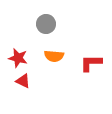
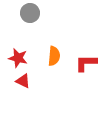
gray circle: moved 16 px left, 11 px up
orange semicircle: rotated 90 degrees counterclockwise
red L-shape: moved 5 px left
